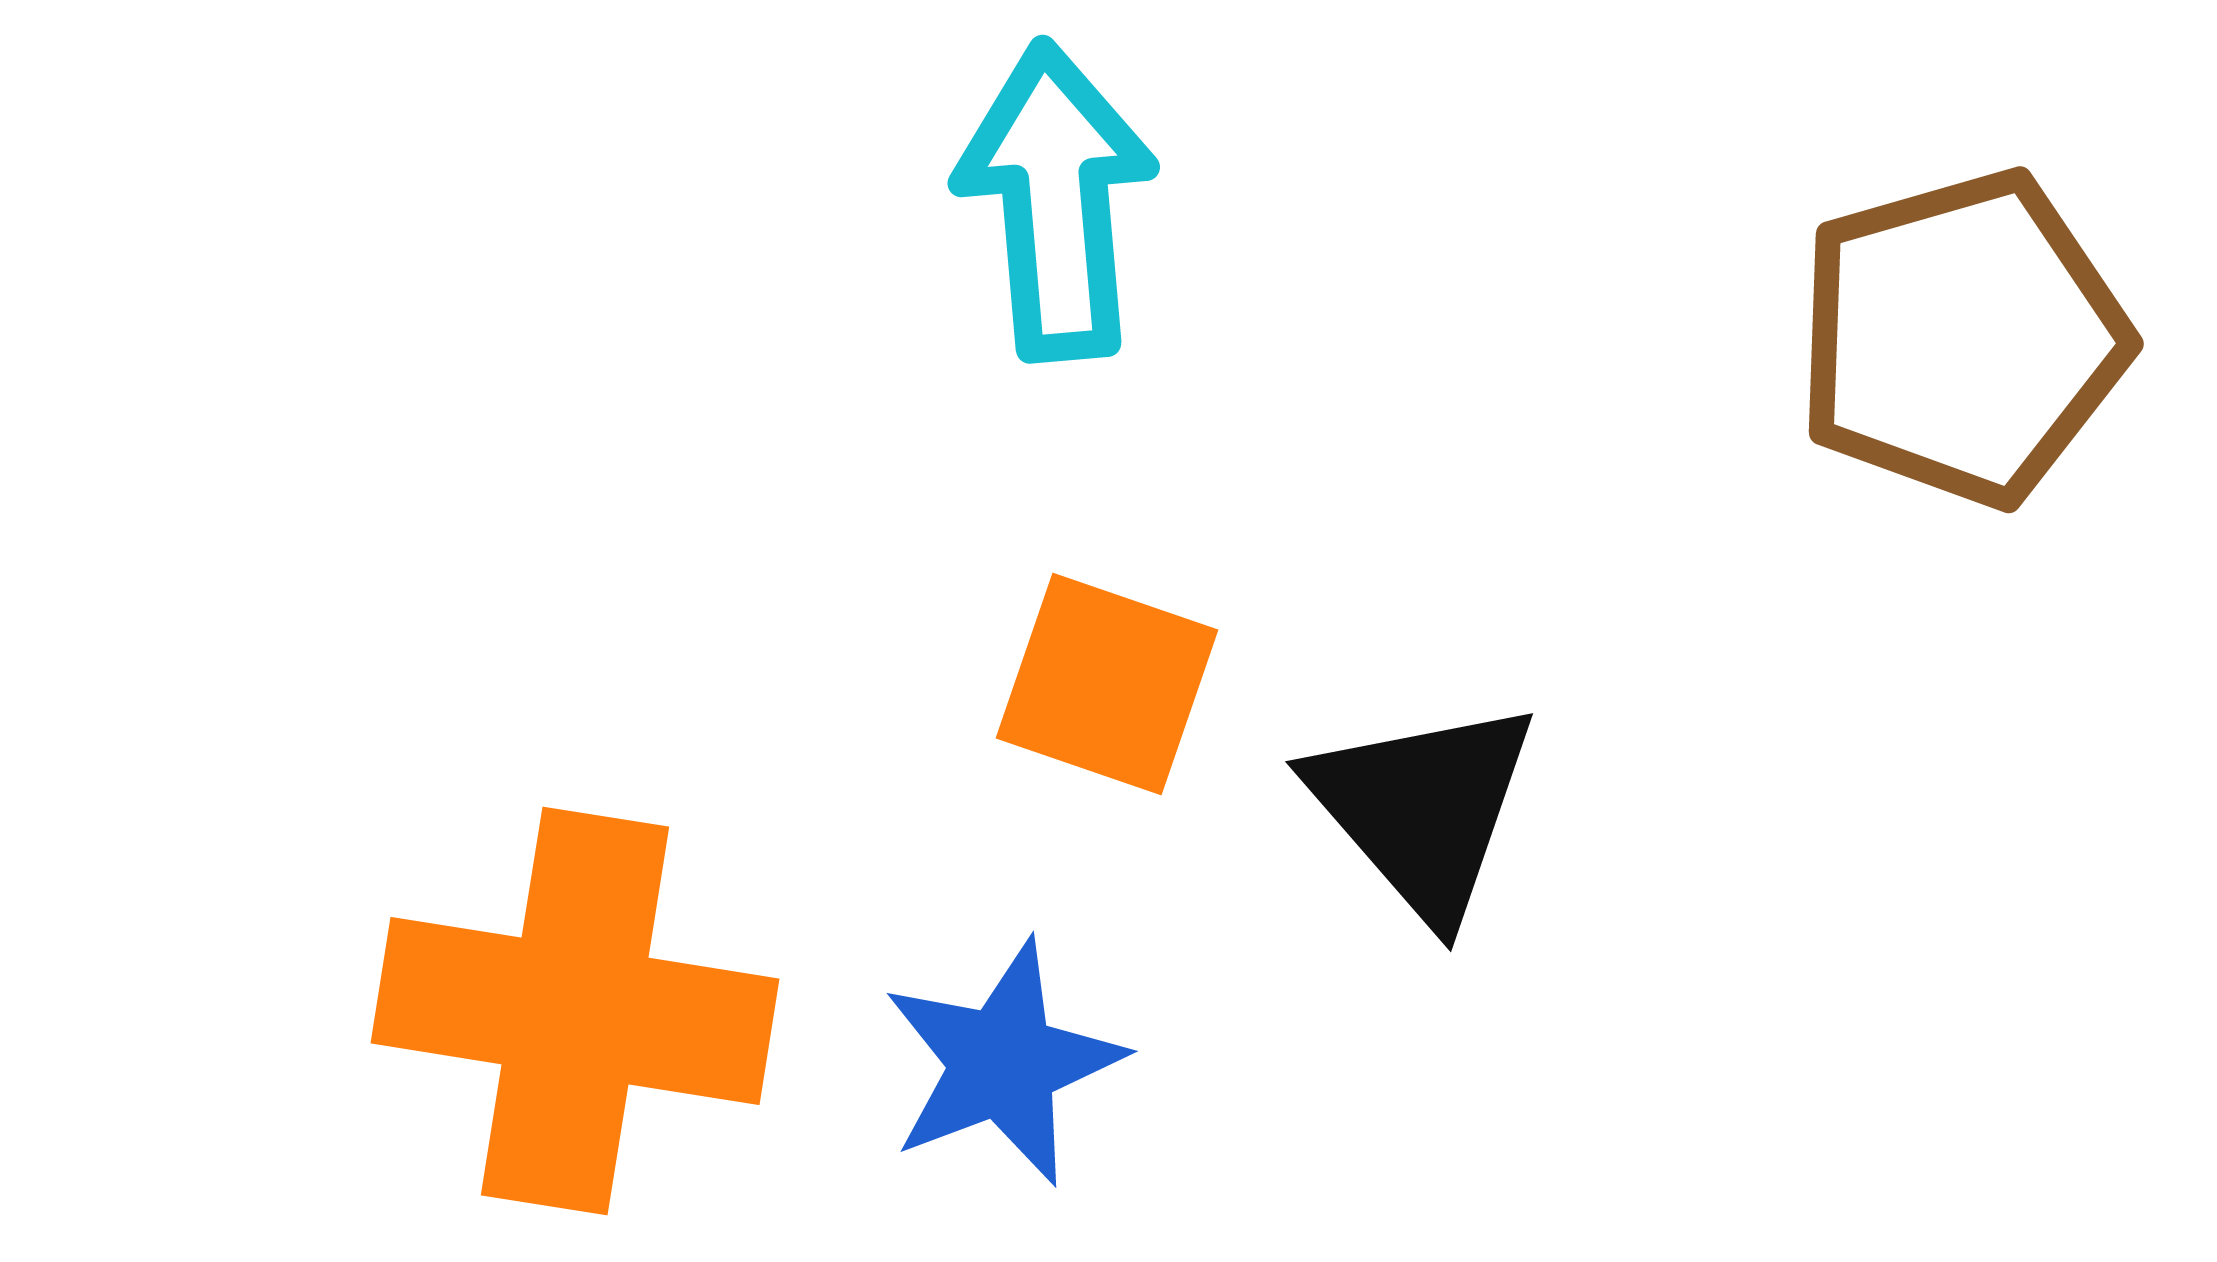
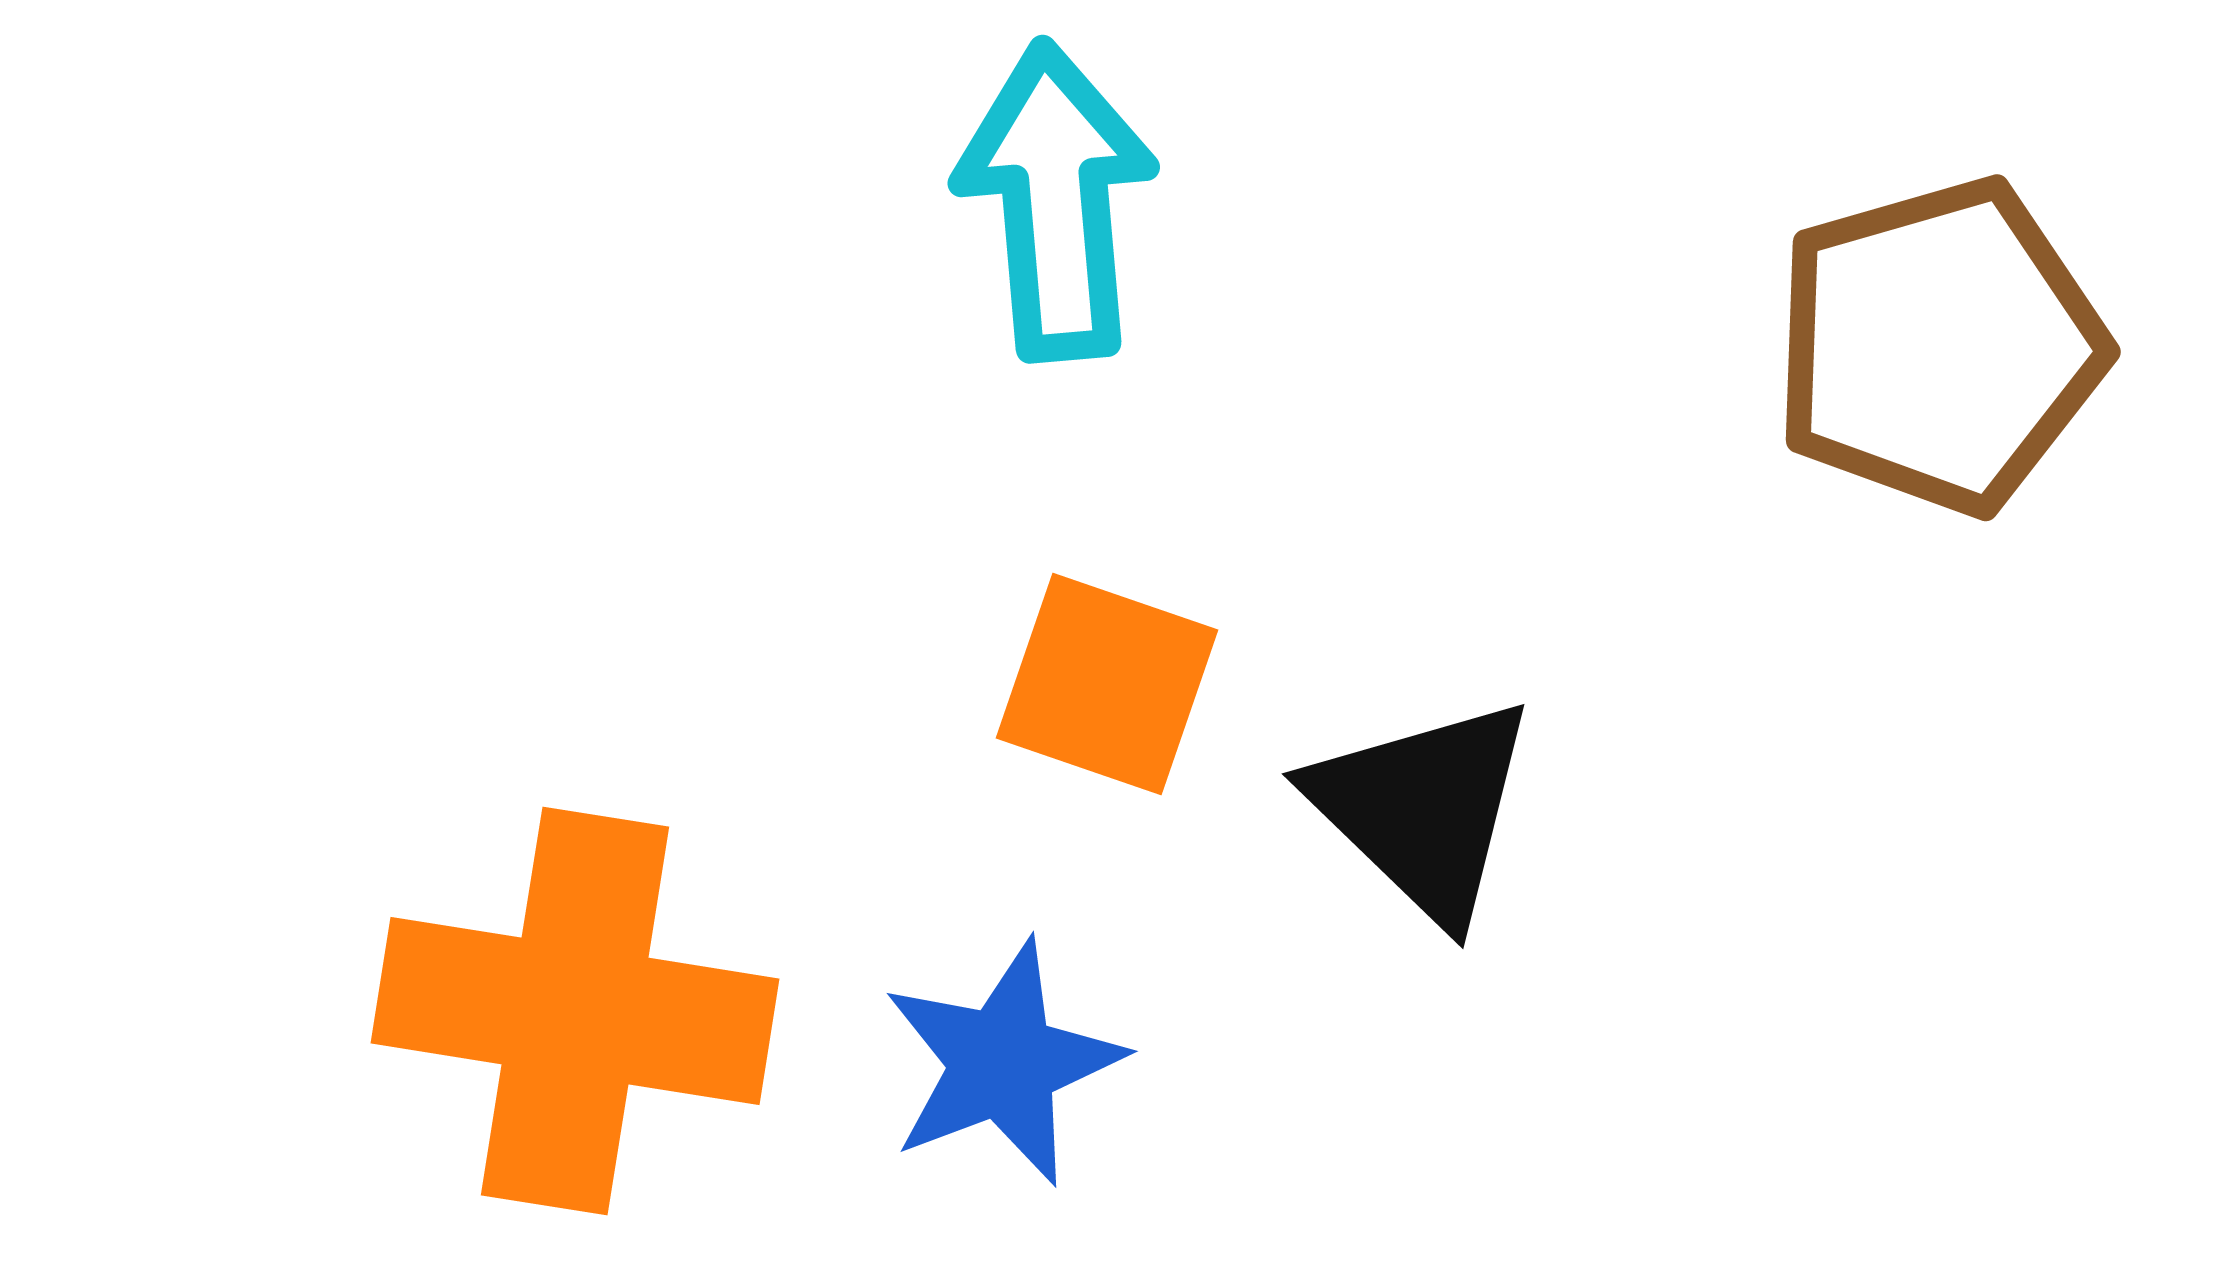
brown pentagon: moved 23 px left, 8 px down
black triangle: rotated 5 degrees counterclockwise
